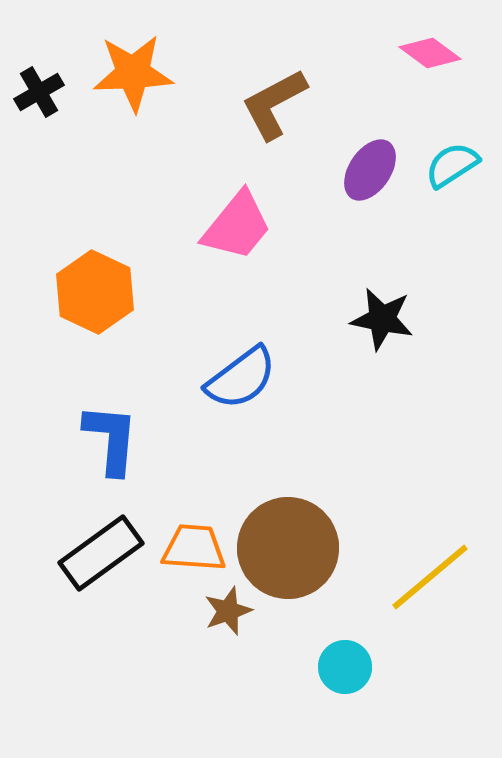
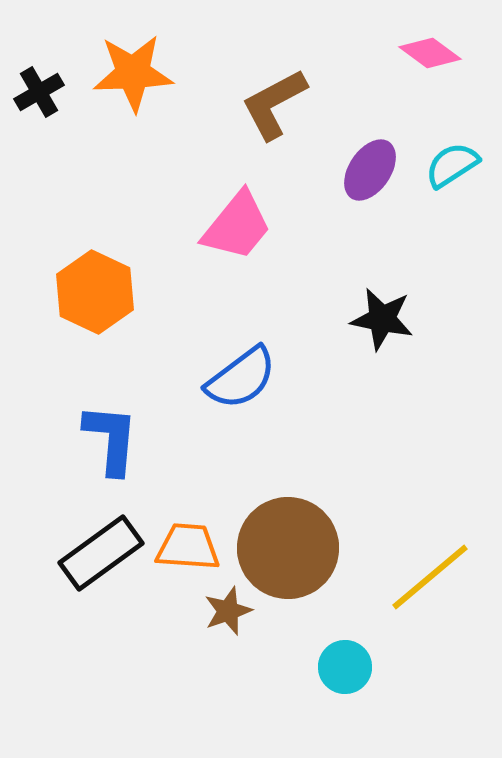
orange trapezoid: moved 6 px left, 1 px up
